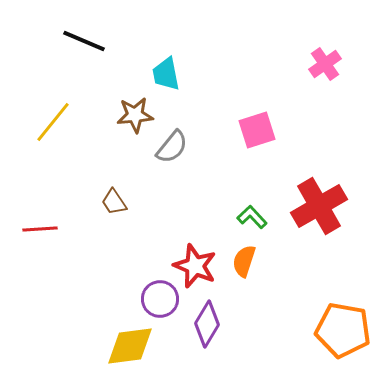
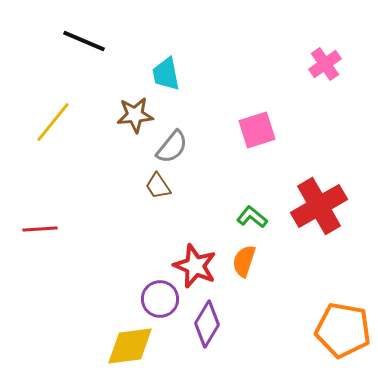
brown trapezoid: moved 44 px right, 16 px up
green L-shape: rotated 8 degrees counterclockwise
